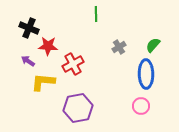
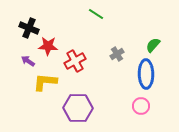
green line: rotated 56 degrees counterclockwise
gray cross: moved 2 px left, 7 px down
red cross: moved 2 px right, 3 px up
yellow L-shape: moved 2 px right
purple hexagon: rotated 12 degrees clockwise
